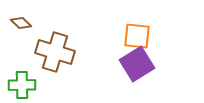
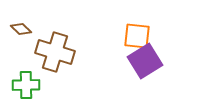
brown diamond: moved 6 px down
purple square: moved 8 px right, 3 px up
green cross: moved 4 px right
